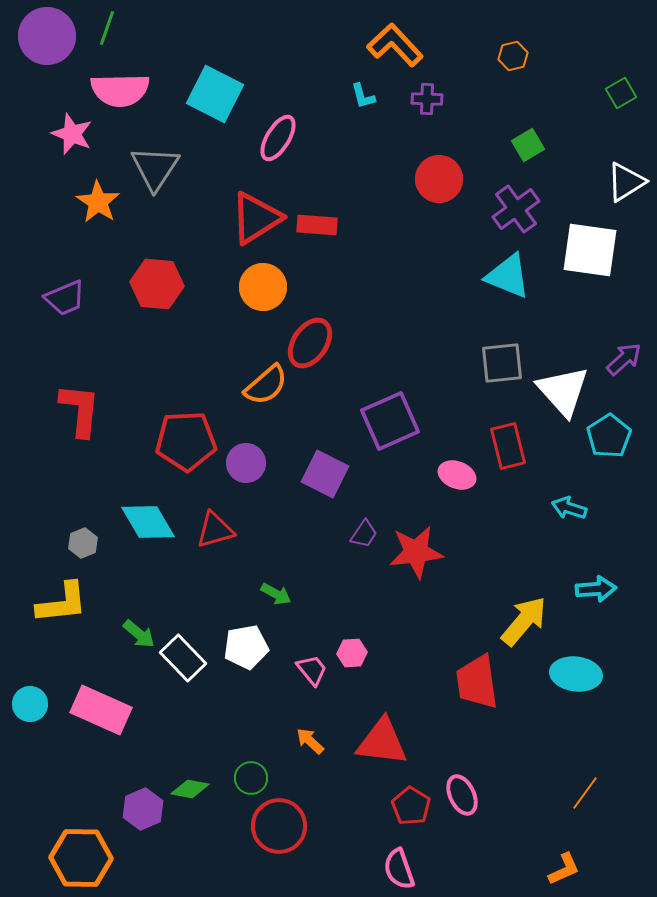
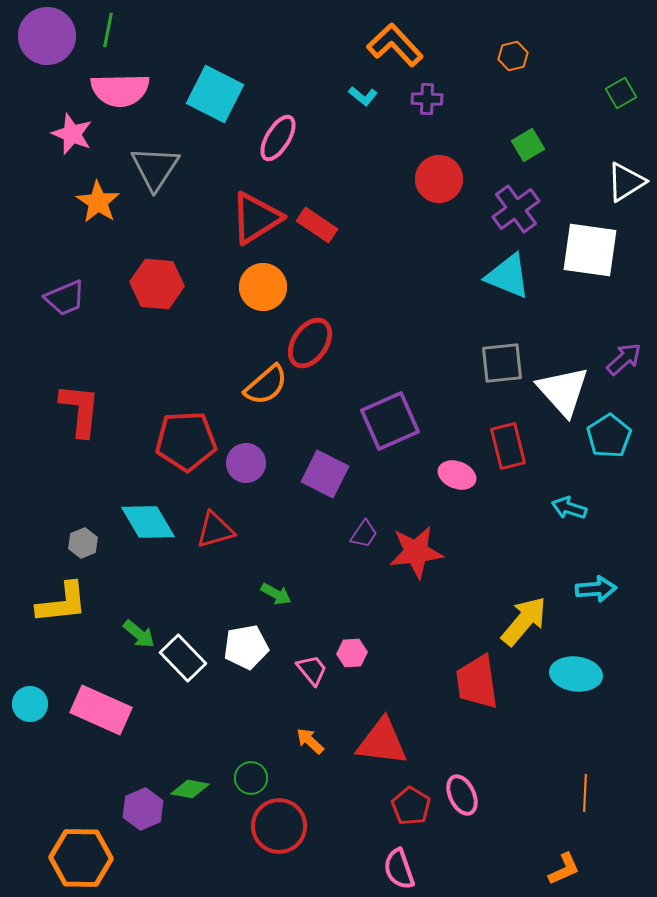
green line at (107, 28): moved 1 px right, 2 px down; rotated 8 degrees counterclockwise
cyan L-shape at (363, 96): rotated 36 degrees counterclockwise
red rectangle at (317, 225): rotated 30 degrees clockwise
orange line at (585, 793): rotated 33 degrees counterclockwise
